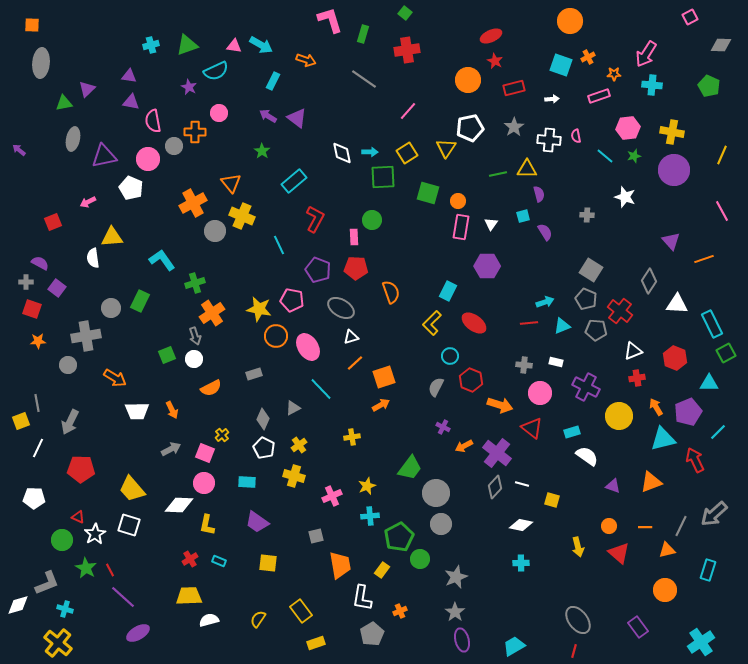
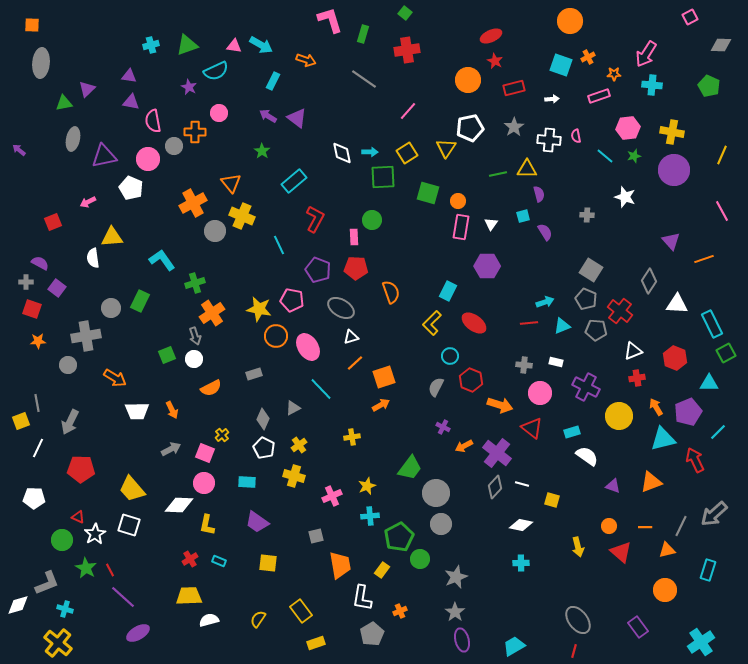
red triangle at (619, 553): moved 2 px right, 1 px up
